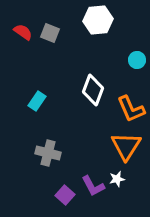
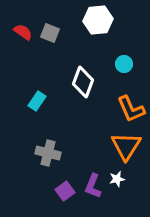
cyan circle: moved 13 px left, 4 px down
white diamond: moved 10 px left, 8 px up
purple L-shape: rotated 50 degrees clockwise
purple square: moved 4 px up; rotated 12 degrees clockwise
